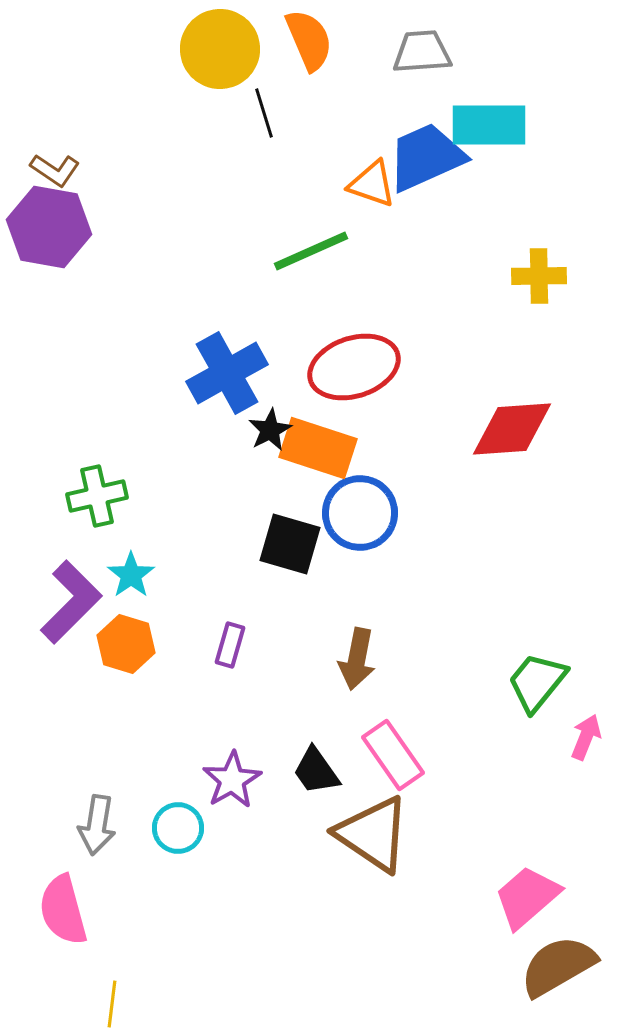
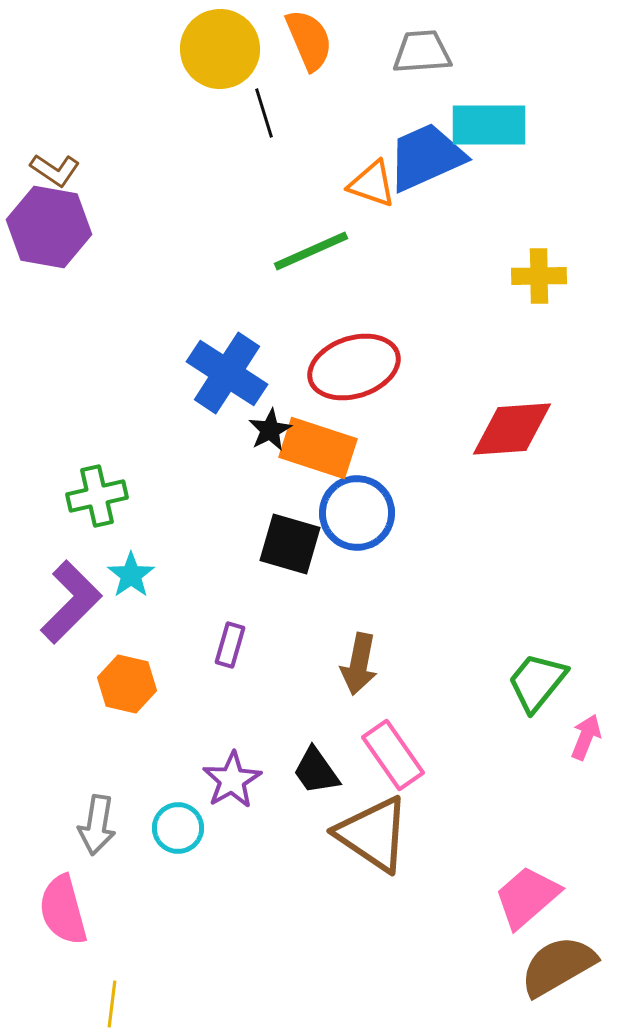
blue cross: rotated 28 degrees counterclockwise
blue circle: moved 3 px left
orange hexagon: moved 1 px right, 40 px down; rotated 4 degrees counterclockwise
brown arrow: moved 2 px right, 5 px down
